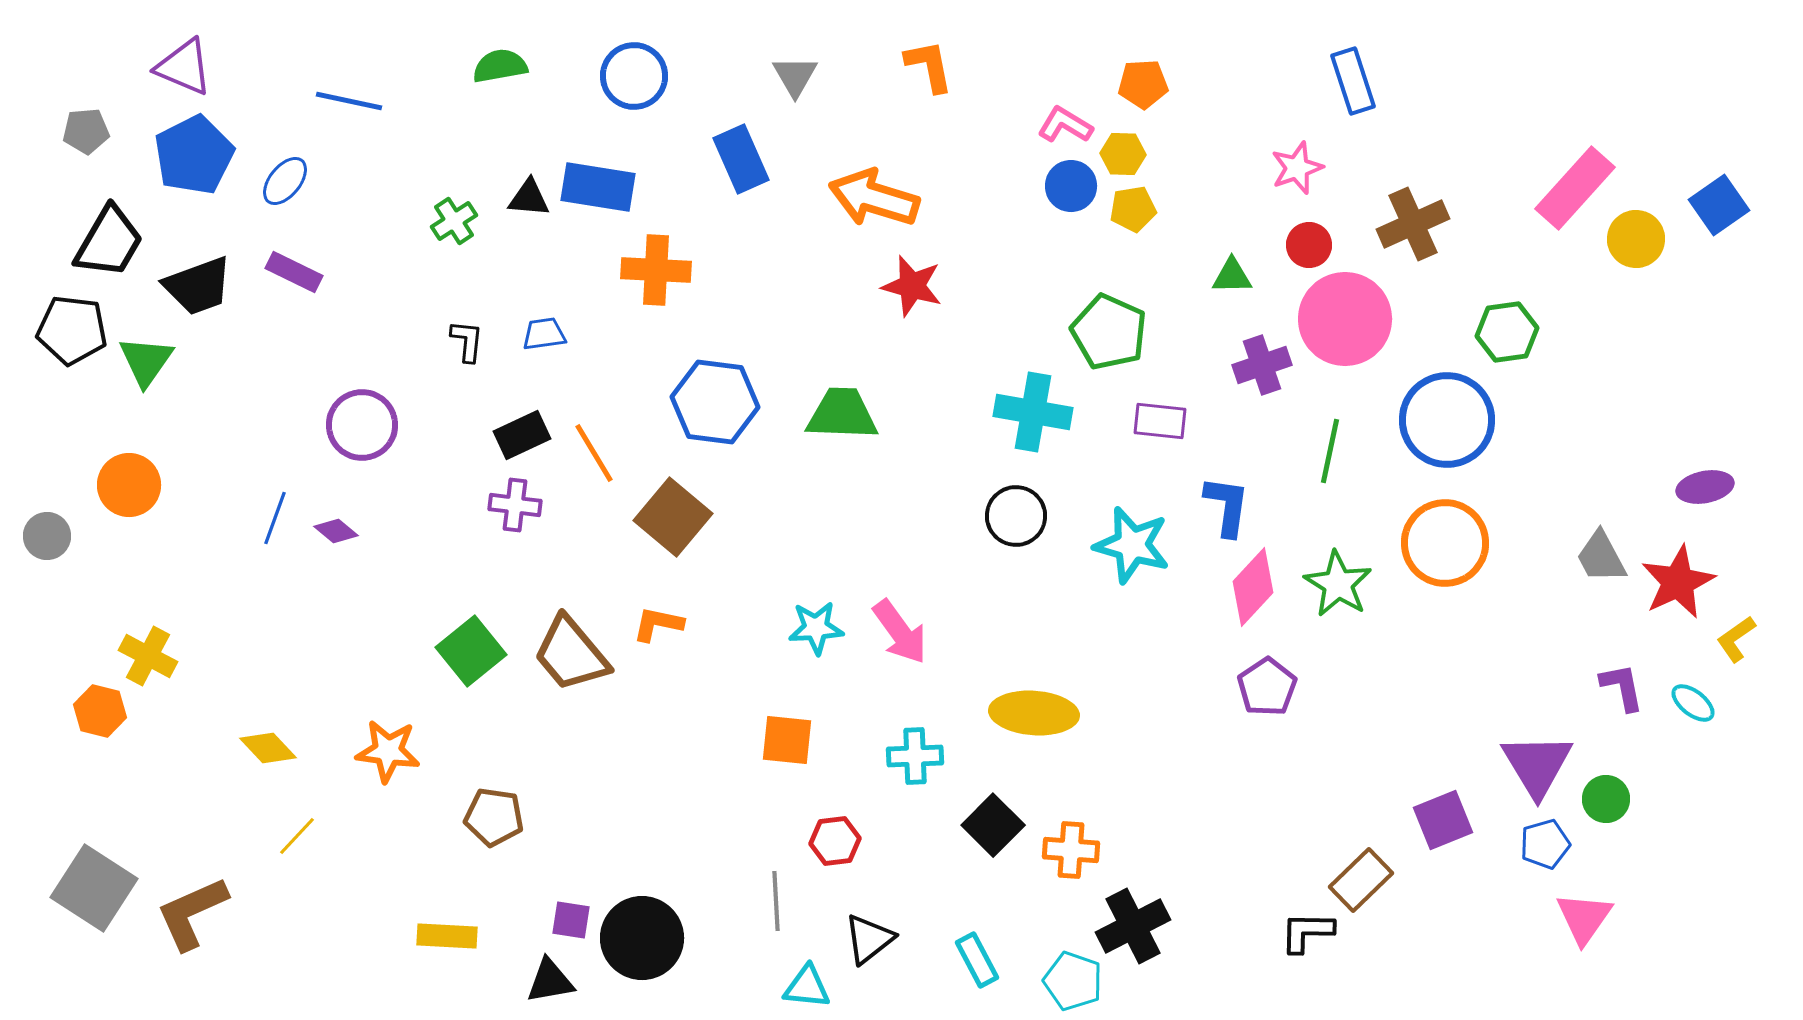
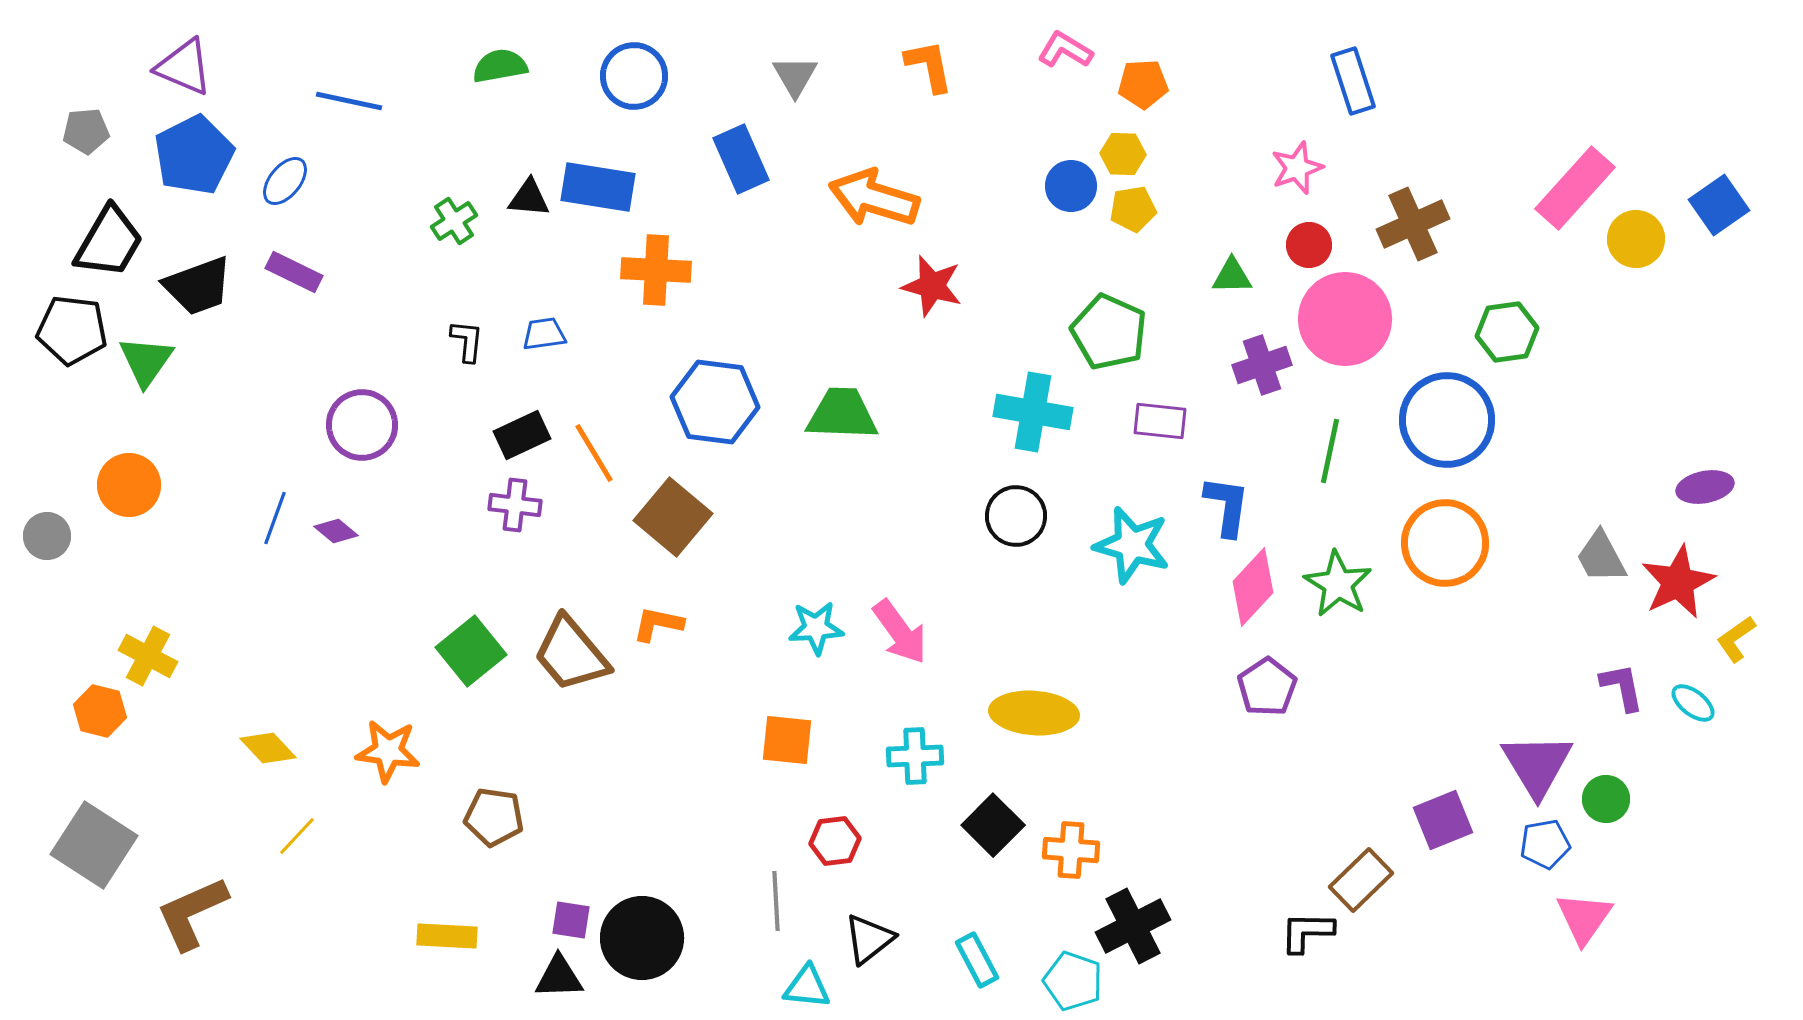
pink L-shape at (1065, 125): moved 75 px up
red star at (912, 286): moved 20 px right
blue pentagon at (1545, 844): rotated 6 degrees clockwise
gray square at (94, 888): moved 43 px up
black triangle at (550, 981): moved 9 px right, 4 px up; rotated 8 degrees clockwise
